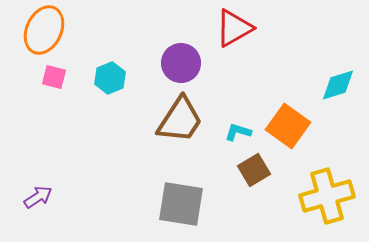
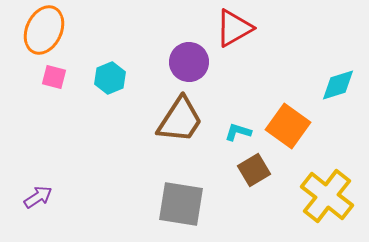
purple circle: moved 8 px right, 1 px up
yellow cross: rotated 36 degrees counterclockwise
